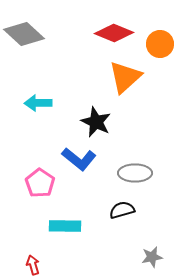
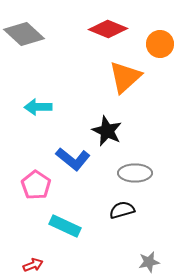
red diamond: moved 6 px left, 4 px up
cyan arrow: moved 4 px down
black star: moved 11 px right, 9 px down
blue L-shape: moved 6 px left
pink pentagon: moved 4 px left, 2 px down
cyan rectangle: rotated 24 degrees clockwise
gray star: moved 3 px left, 5 px down
red arrow: rotated 84 degrees clockwise
